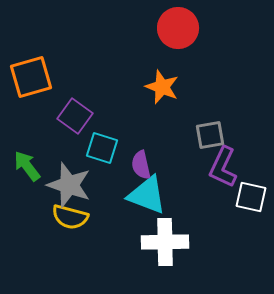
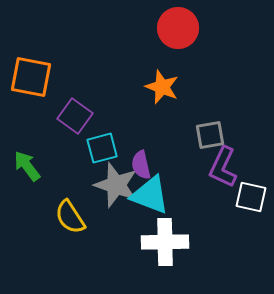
orange square: rotated 27 degrees clockwise
cyan square: rotated 32 degrees counterclockwise
gray star: moved 47 px right
cyan triangle: moved 3 px right
yellow semicircle: rotated 42 degrees clockwise
